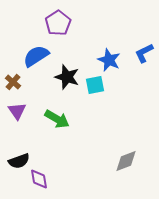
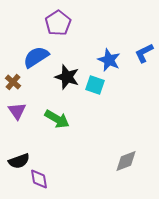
blue semicircle: moved 1 px down
cyan square: rotated 30 degrees clockwise
